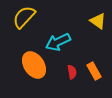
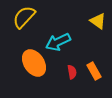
orange ellipse: moved 2 px up
